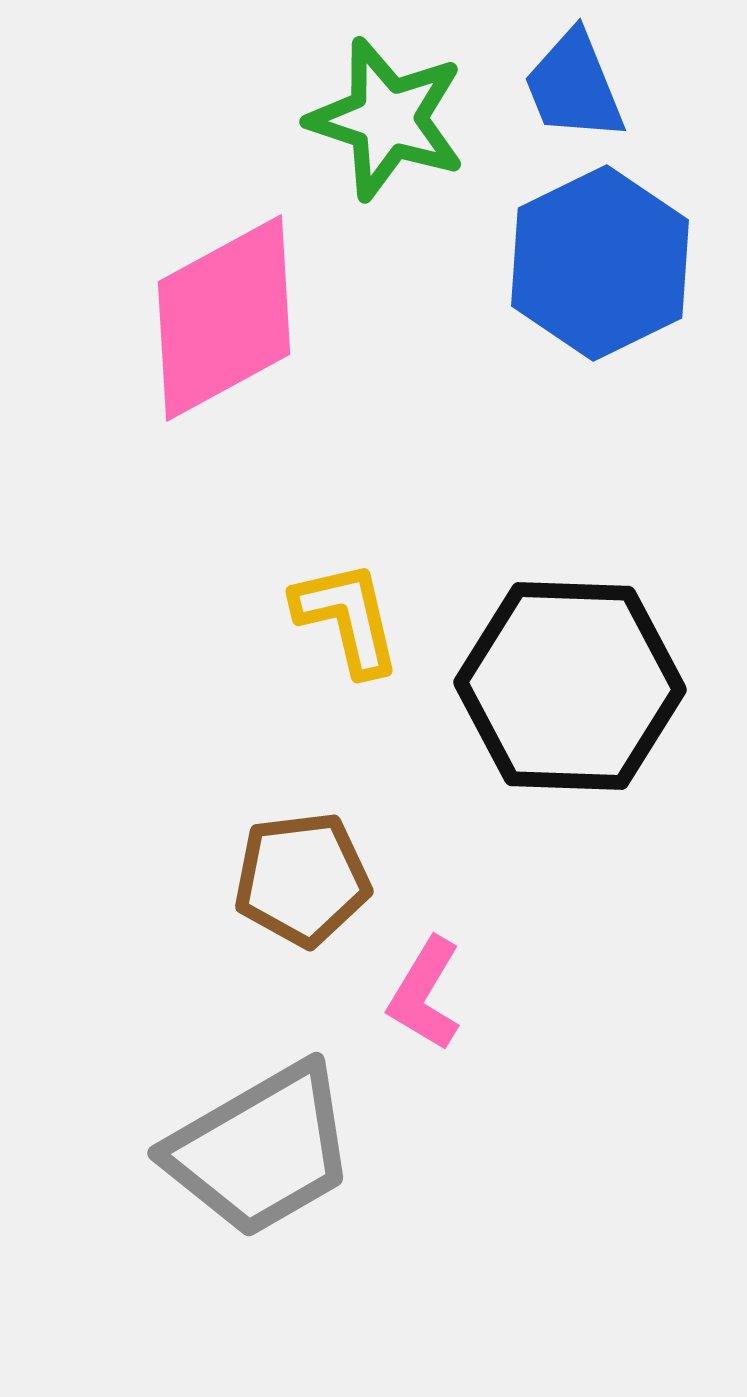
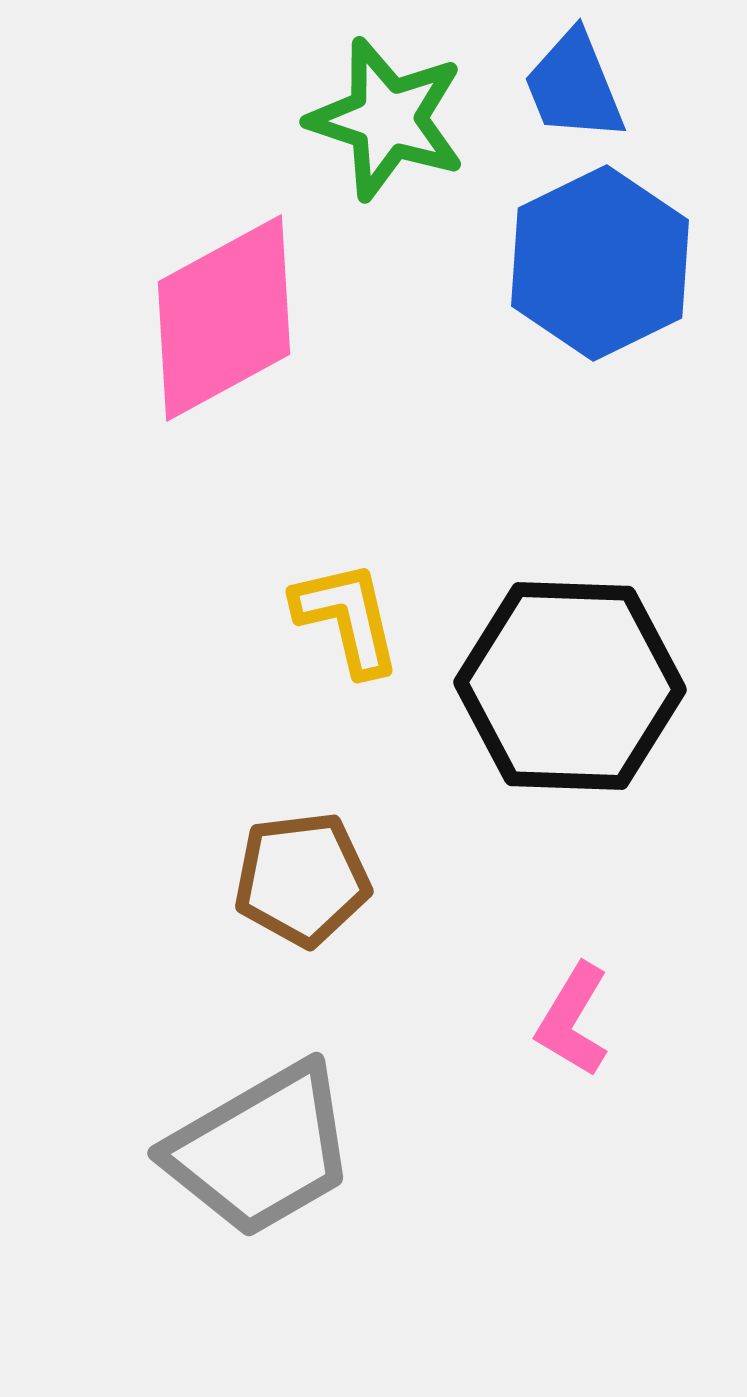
pink L-shape: moved 148 px right, 26 px down
